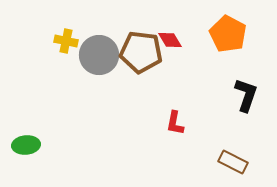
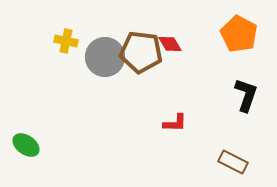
orange pentagon: moved 11 px right
red diamond: moved 4 px down
gray circle: moved 6 px right, 2 px down
red L-shape: rotated 100 degrees counterclockwise
green ellipse: rotated 40 degrees clockwise
